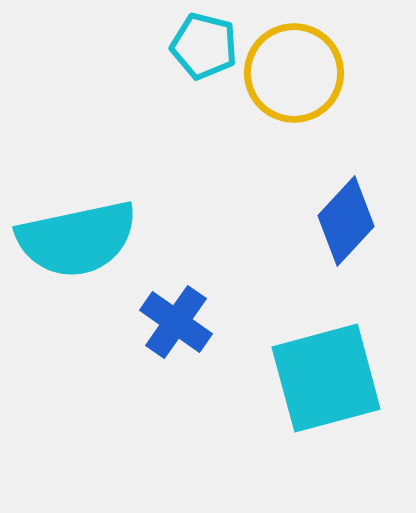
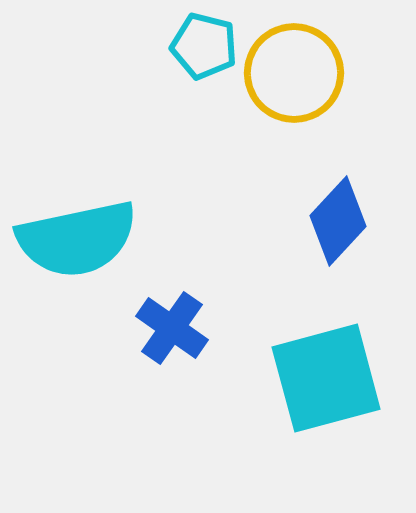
blue diamond: moved 8 px left
blue cross: moved 4 px left, 6 px down
